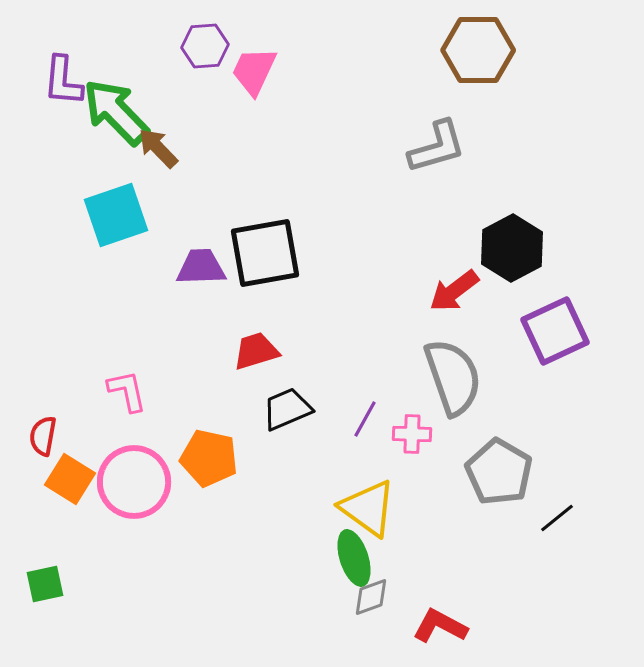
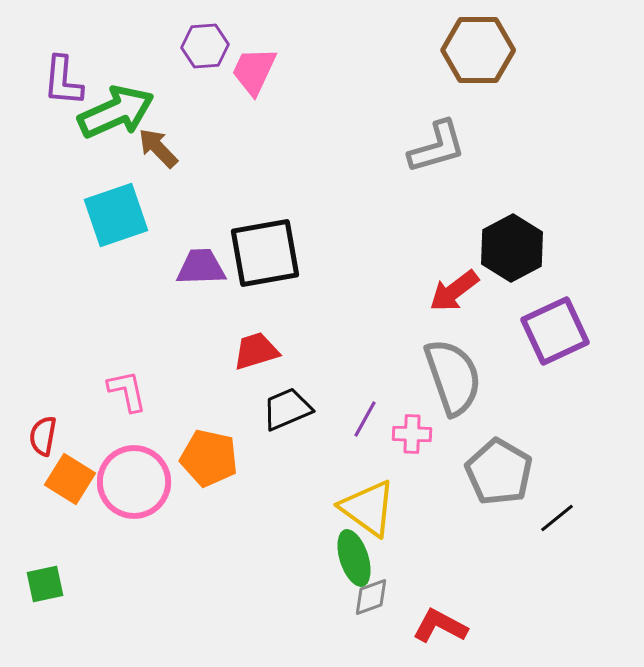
green arrow: rotated 110 degrees clockwise
